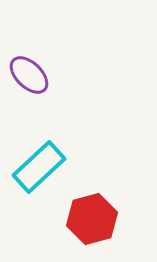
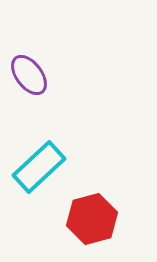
purple ellipse: rotated 9 degrees clockwise
